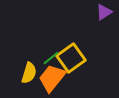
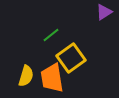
green line: moved 23 px up
yellow semicircle: moved 3 px left, 3 px down
orange trapezoid: rotated 48 degrees counterclockwise
